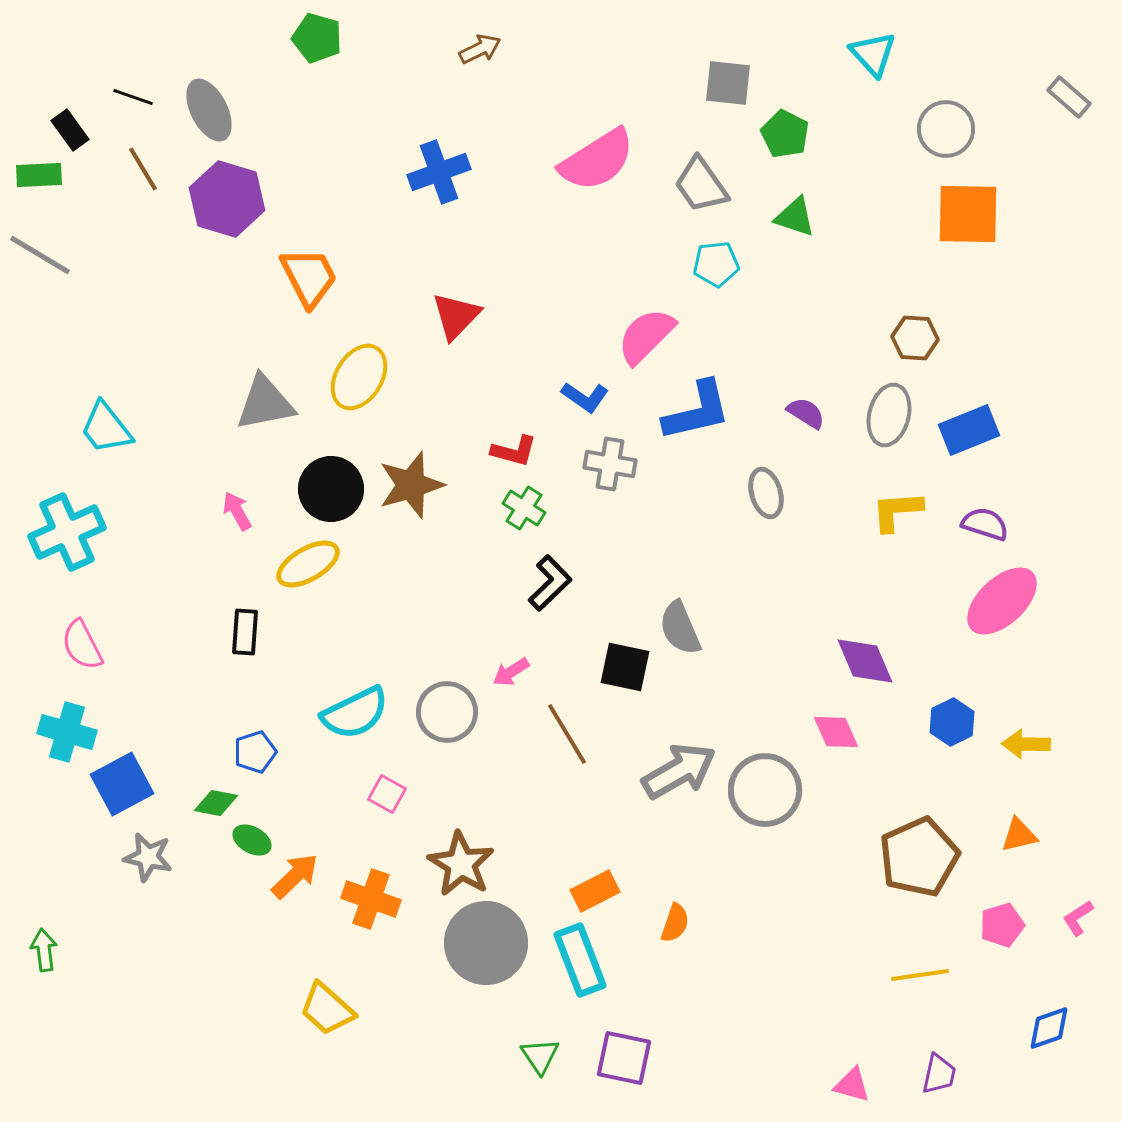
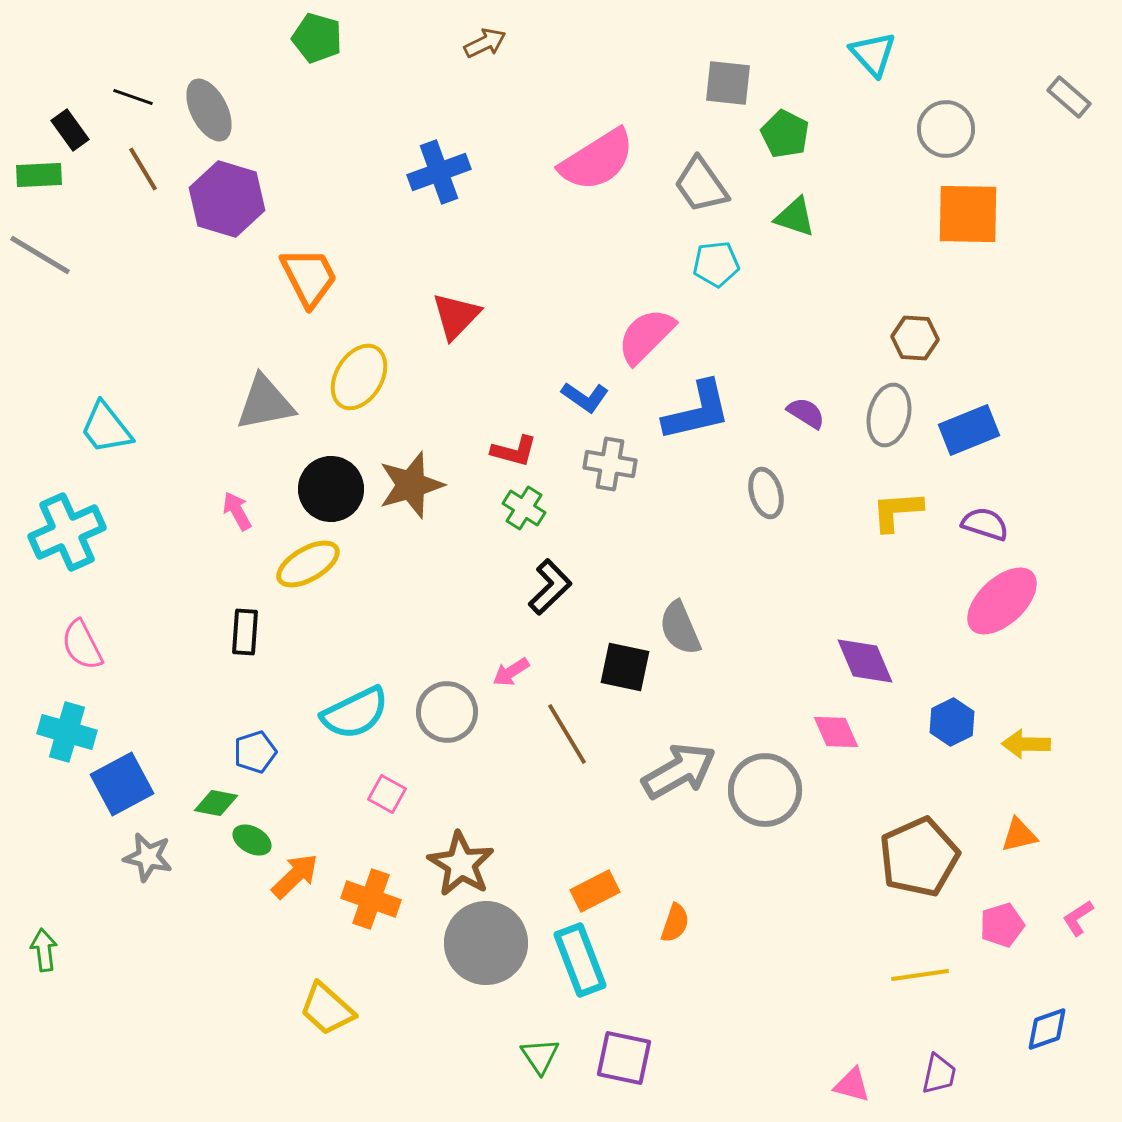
brown arrow at (480, 49): moved 5 px right, 6 px up
black L-shape at (550, 583): moved 4 px down
blue diamond at (1049, 1028): moved 2 px left, 1 px down
